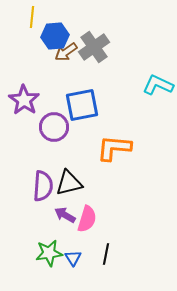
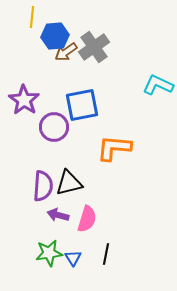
purple arrow: moved 7 px left; rotated 15 degrees counterclockwise
